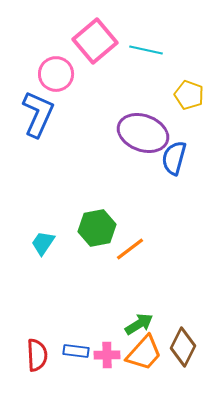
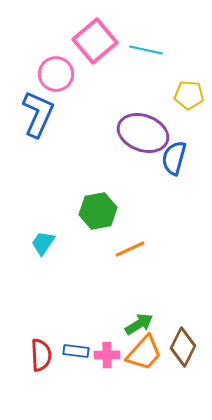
yellow pentagon: rotated 16 degrees counterclockwise
green hexagon: moved 1 px right, 17 px up
orange line: rotated 12 degrees clockwise
red semicircle: moved 4 px right
